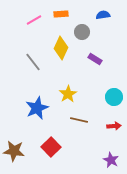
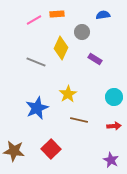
orange rectangle: moved 4 px left
gray line: moved 3 px right; rotated 30 degrees counterclockwise
red square: moved 2 px down
